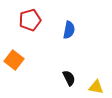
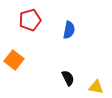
black semicircle: moved 1 px left
